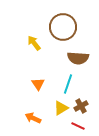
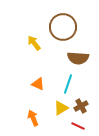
orange triangle: rotated 32 degrees counterclockwise
orange arrow: rotated 42 degrees clockwise
